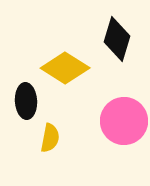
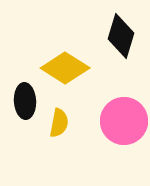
black diamond: moved 4 px right, 3 px up
black ellipse: moved 1 px left
yellow semicircle: moved 9 px right, 15 px up
